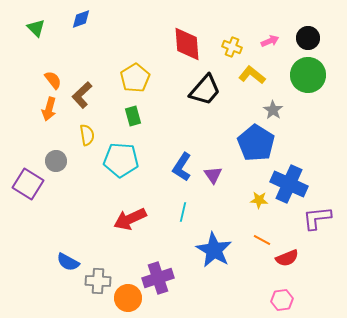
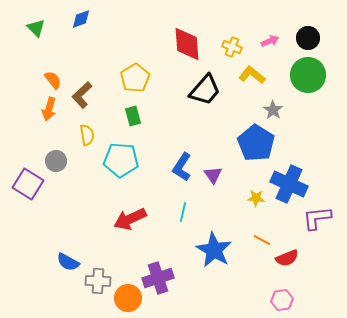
yellow star: moved 3 px left, 2 px up
